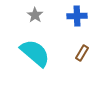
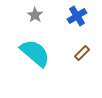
blue cross: rotated 30 degrees counterclockwise
brown rectangle: rotated 14 degrees clockwise
